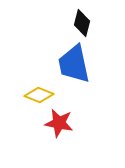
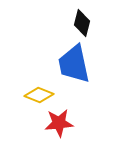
red star: rotated 16 degrees counterclockwise
